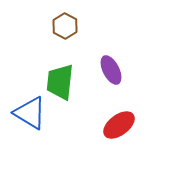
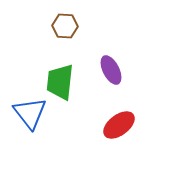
brown hexagon: rotated 25 degrees counterclockwise
blue triangle: rotated 21 degrees clockwise
